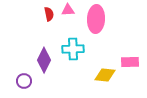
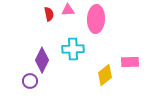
purple diamond: moved 2 px left
yellow diamond: rotated 45 degrees counterclockwise
purple circle: moved 6 px right
